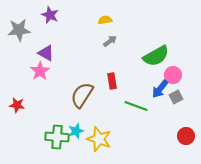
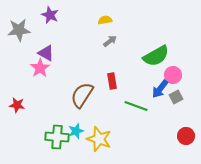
pink star: moved 3 px up
